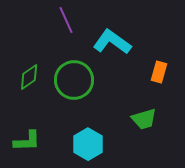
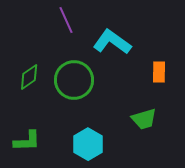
orange rectangle: rotated 15 degrees counterclockwise
